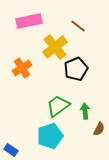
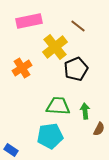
green trapezoid: rotated 40 degrees clockwise
cyan pentagon: rotated 10 degrees clockwise
